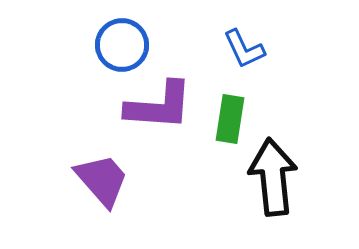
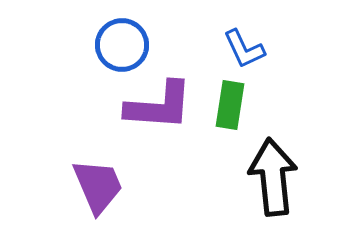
green rectangle: moved 14 px up
purple trapezoid: moved 4 px left, 6 px down; rotated 18 degrees clockwise
